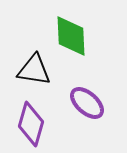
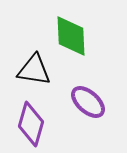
purple ellipse: moved 1 px right, 1 px up
